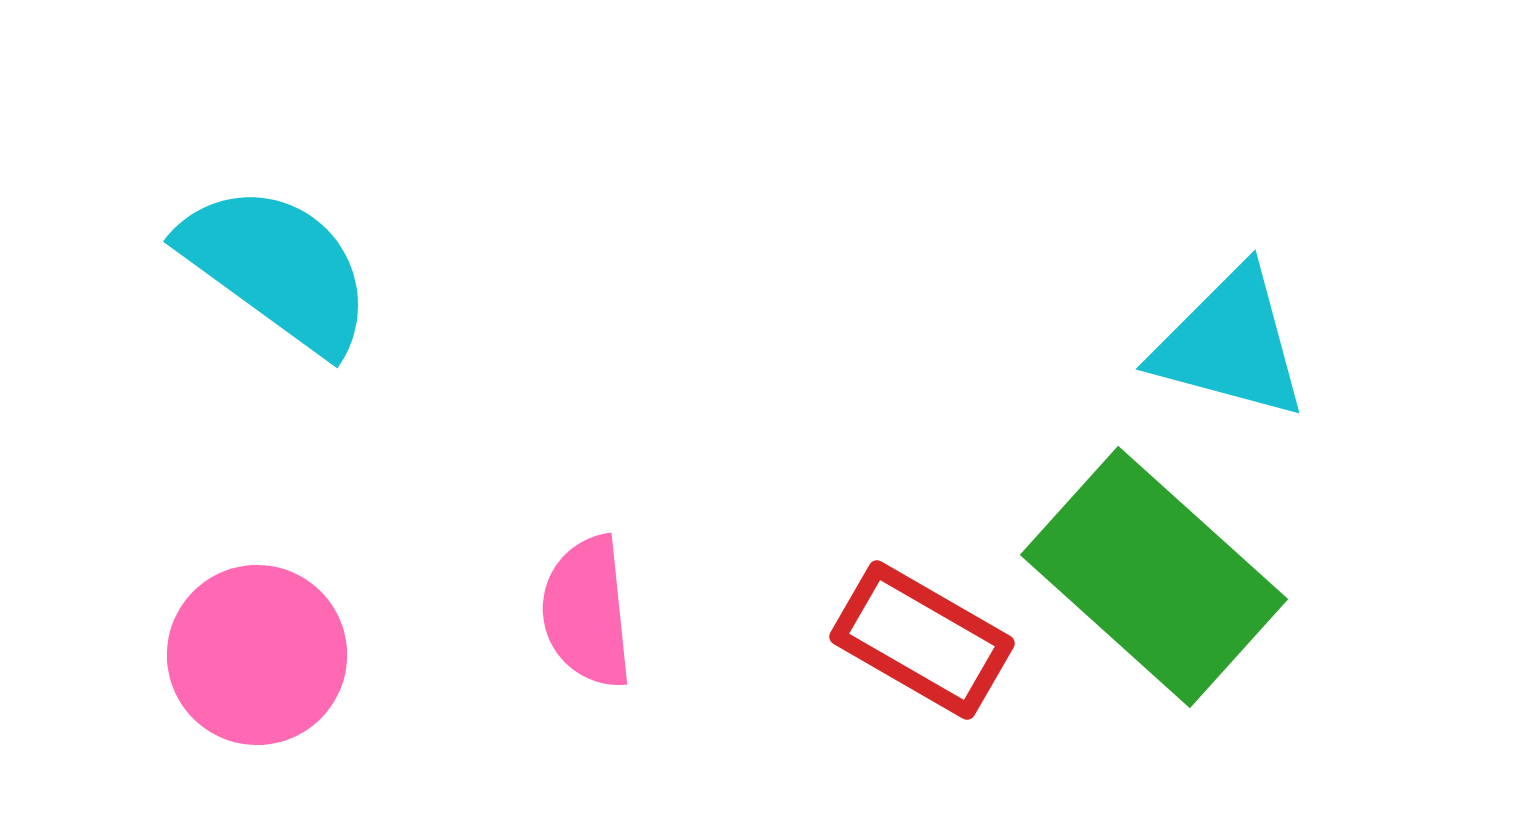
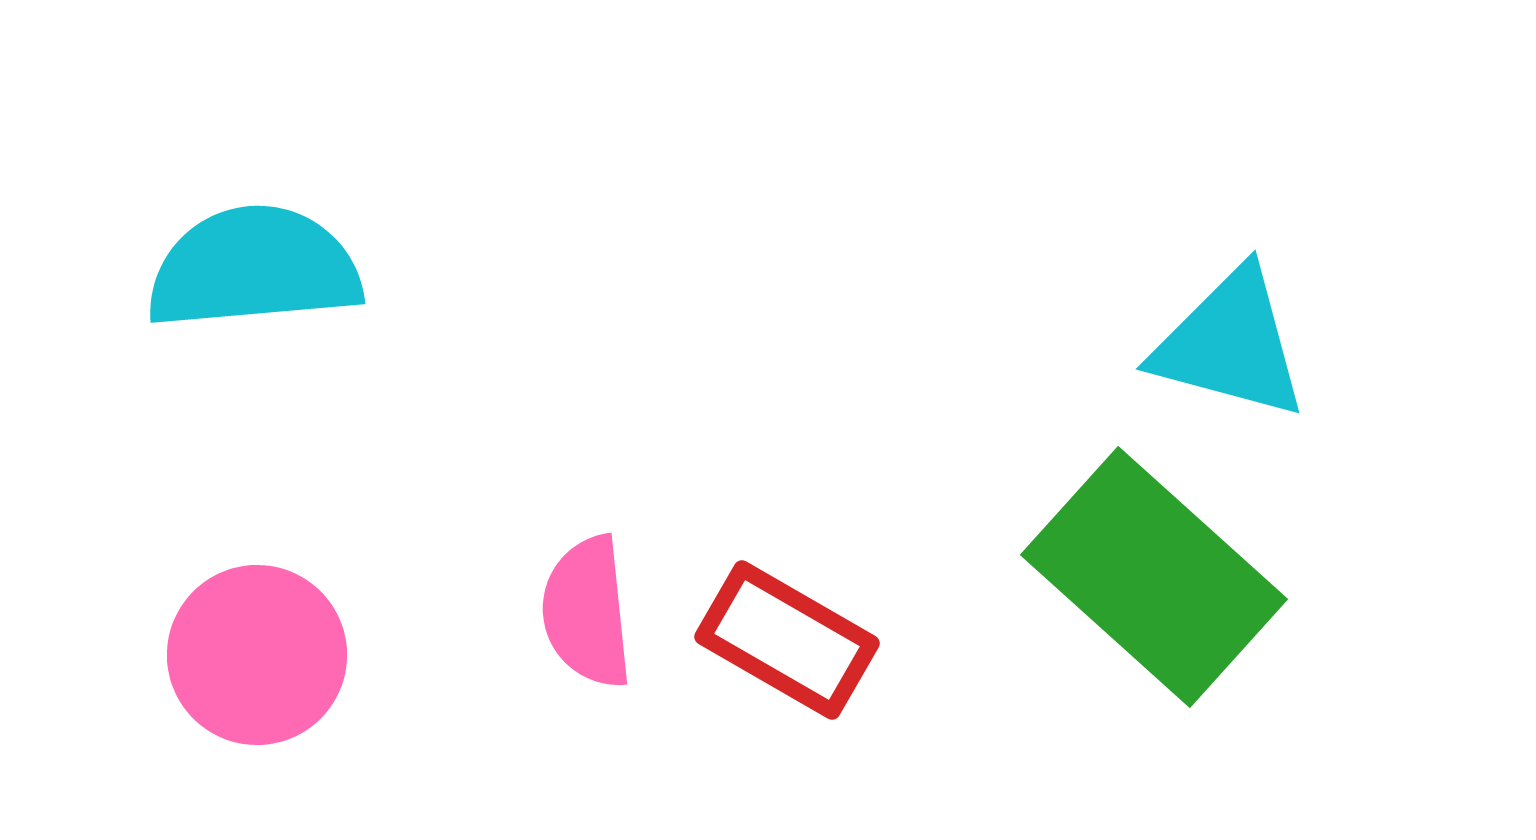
cyan semicircle: moved 23 px left; rotated 41 degrees counterclockwise
red rectangle: moved 135 px left
